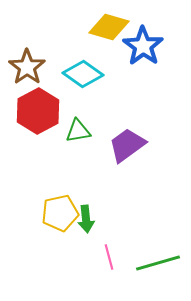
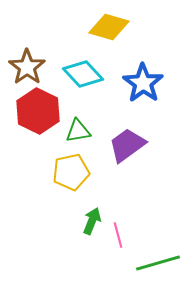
blue star: moved 37 px down
cyan diamond: rotated 12 degrees clockwise
red hexagon: rotated 6 degrees counterclockwise
yellow pentagon: moved 11 px right, 41 px up
green arrow: moved 6 px right, 2 px down; rotated 152 degrees counterclockwise
pink line: moved 9 px right, 22 px up
